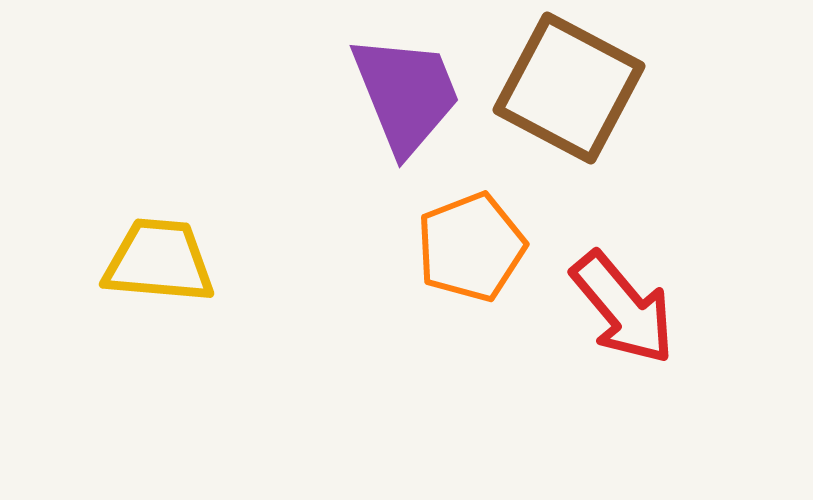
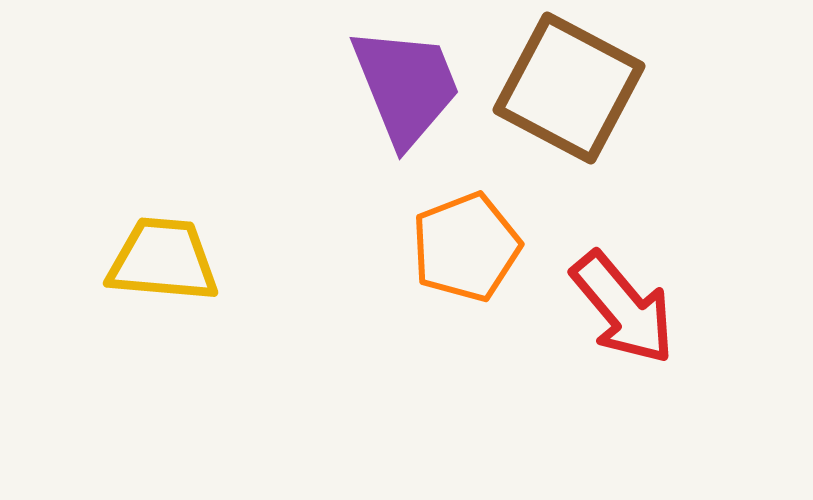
purple trapezoid: moved 8 px up
orange pentagon: moved 5 px left
yellow trapezoid: moved 4 px right, 1 px up
